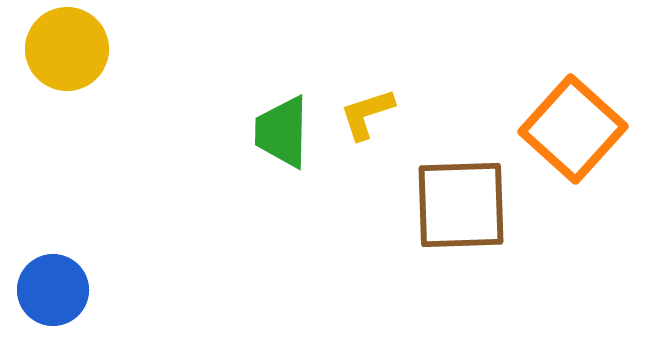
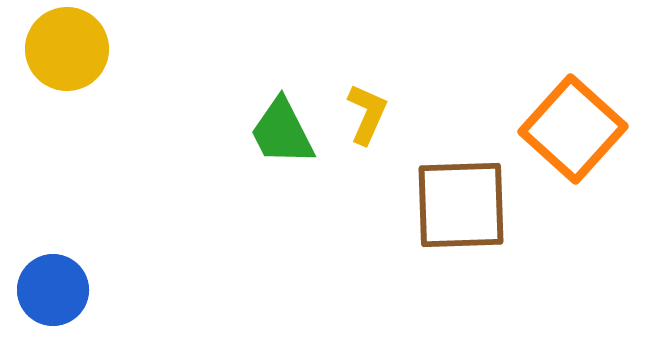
yellow L-shape: rotated 132 degrees clockwise
green trapezoid: rotated 28 degrees counterclockwise
